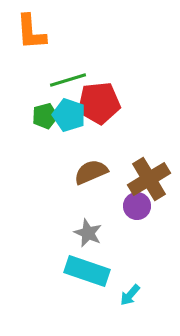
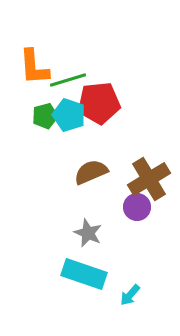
orange L-shape: moved 3 px right, 35 px down
purple circle: moved 1 px down
cyan rectangle: moved 3 px left, 3 px down
